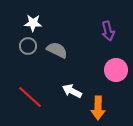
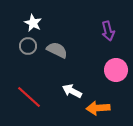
white star: rotated 24 degrees clockwise
red line: moved 1 px left
orange arrow: rotated 85 degrees clockwise
